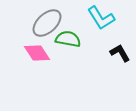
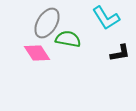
cyan L-shape: moved 5 px right
gray ellipse: rotated 16 degrees counterclockwise
black L-shape: rotated 110 degrees clockwise
